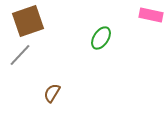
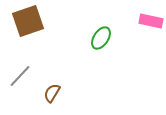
pink rectangle: moved 6 px down
gray line: moved 21 px down
